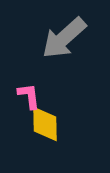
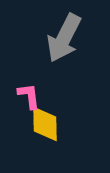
gray arrow: rotated 21 degrees counterclockwise
